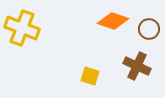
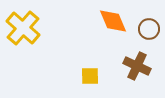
orange diamond: rotated 48 degrees clockwise
yellow cross: moved 1 px right; rotated 20 degrees clockwise
yellow square: rotated 18 degrees counterclockwise
